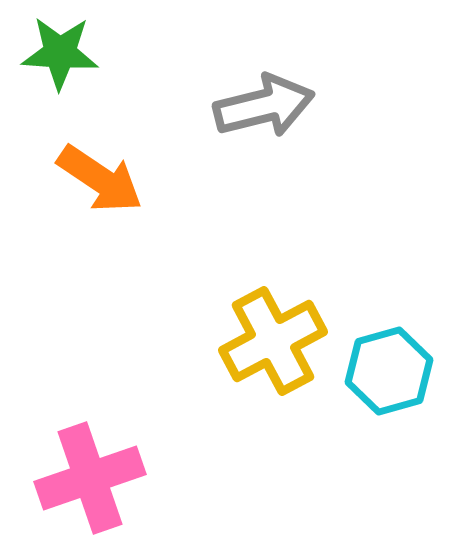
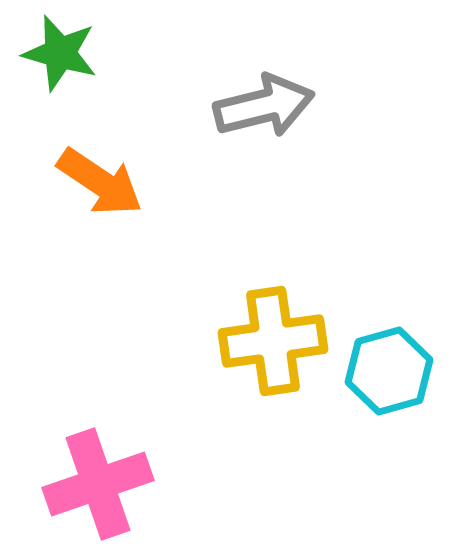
green star: rotated 12 degrees clockwise
orange arrow: moved 3 px down
yellow cross: rotated 20 degrees clockwise
pink cross: moved 8 px right, 6 px down
